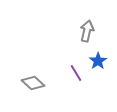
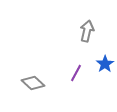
blue star: moved 7 px right, 3 px down
purple line: rotated 60 degrees clockwise
